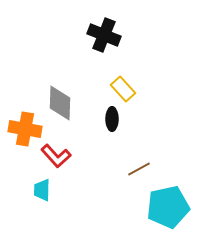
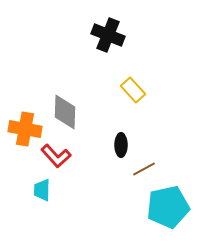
black cross: moved 4 px right
yellow rectangle: moved 10 px right, 1 px down
gray diamond: moved 5 px right, 9 px down
black ellipse: moved 9 px right, 26 px down
brown line: moved 5 px right
